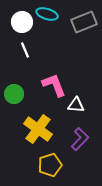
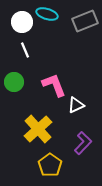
gray rectangle: moved 1 px right, 1 px up
green circle: moved 12 px up
white triangle: rotated 30 degrees counterclockwise
yellow cross: rotated 12 degrees clockwise
purple L-shape: moved 3 px right, 4 px down
yellow pentagon: rotated 20 degrees counterclockwise
